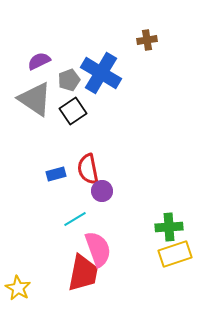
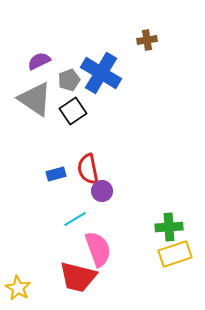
red trapezoid: moved 5 px left, 4 px down; rotated 93 degrees clockwise
